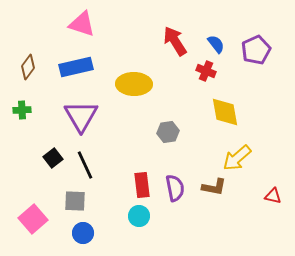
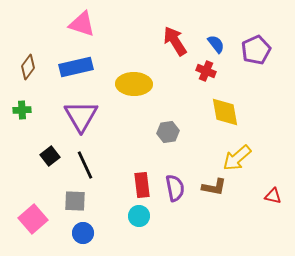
black square: moved 3 px left, 2 px up
